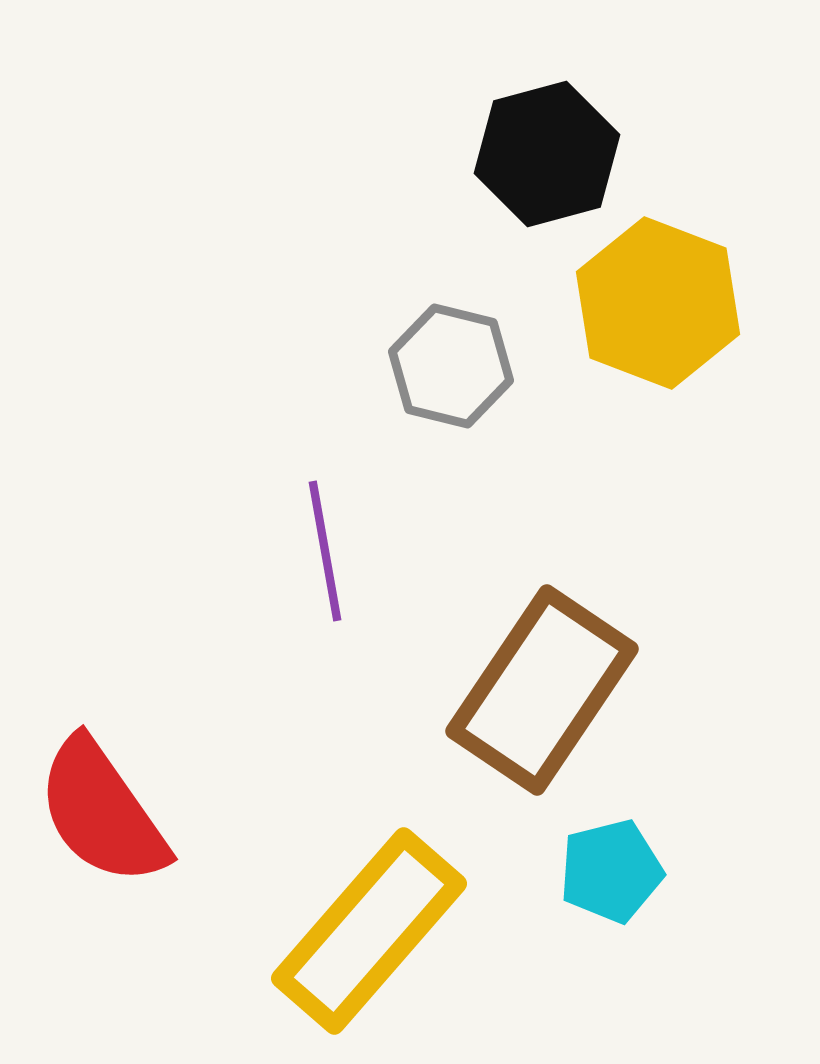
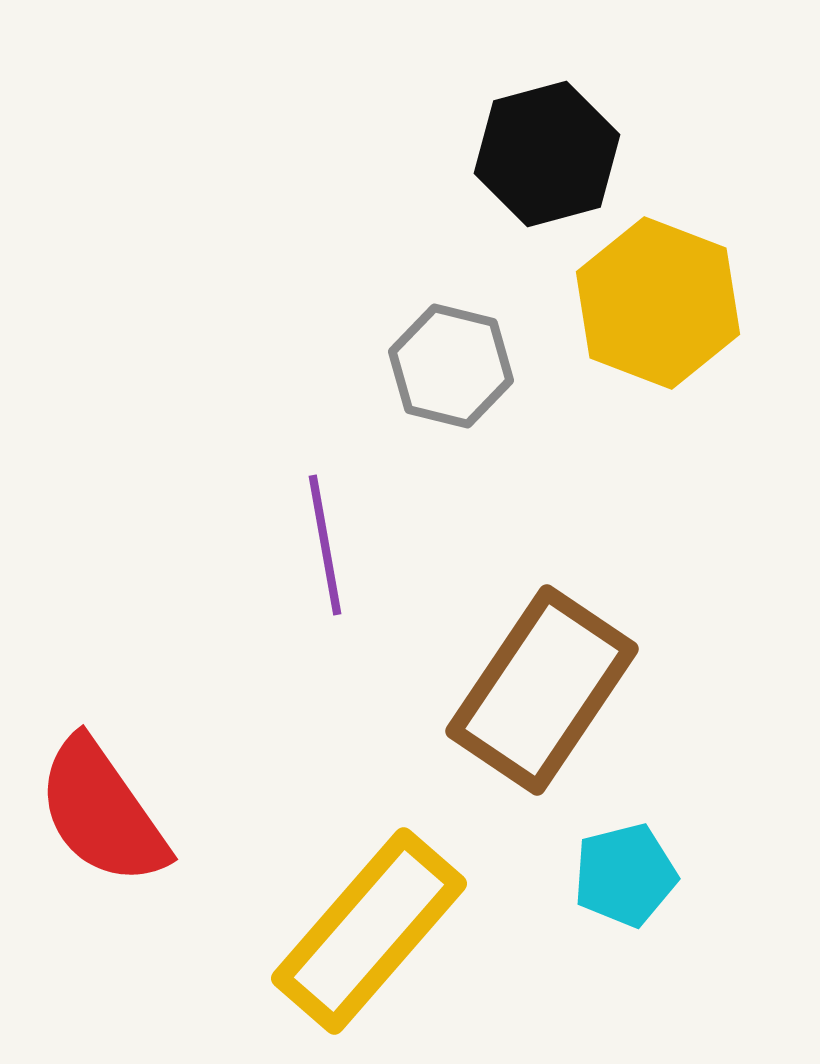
purple line: moved 6 px up
cyan pentagon: moved 14 px right, 4 px down
